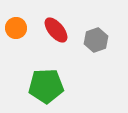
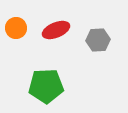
red ellipse: rotated 72 degrees counterclockwise
gray hexagon: moved 2 px right; rotated 15 degrees clockwise
